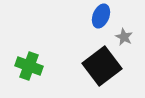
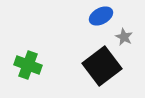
blue ellipse: rotated 40 degrees clockwise
green cross: moved 1 px left, 1 px up
